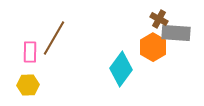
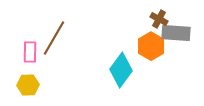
orange hexagon: moved 2 px left, 1 px up
cyan diamond: moved 1 px down
